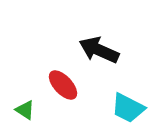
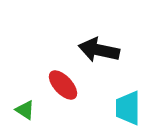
black arrow: rotated 12 degrees counterclockwise
cyan trapezoid: rotated 63 degrees clockwise
